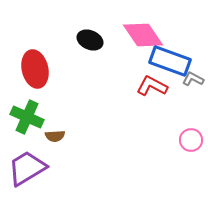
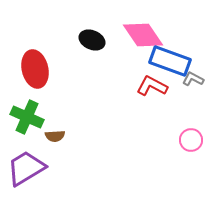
black ellipse: moved 2 px right
purple trapezoid: moved 1 px left
